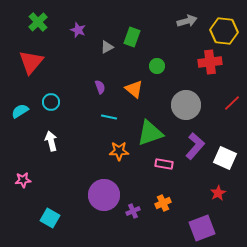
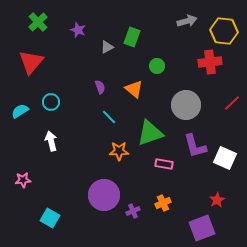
cyan line: rotated 35 degrees clockwise
purple L-shape: rotated 124 degrees clockwise
red star: moved 1 px left, 7 px down
